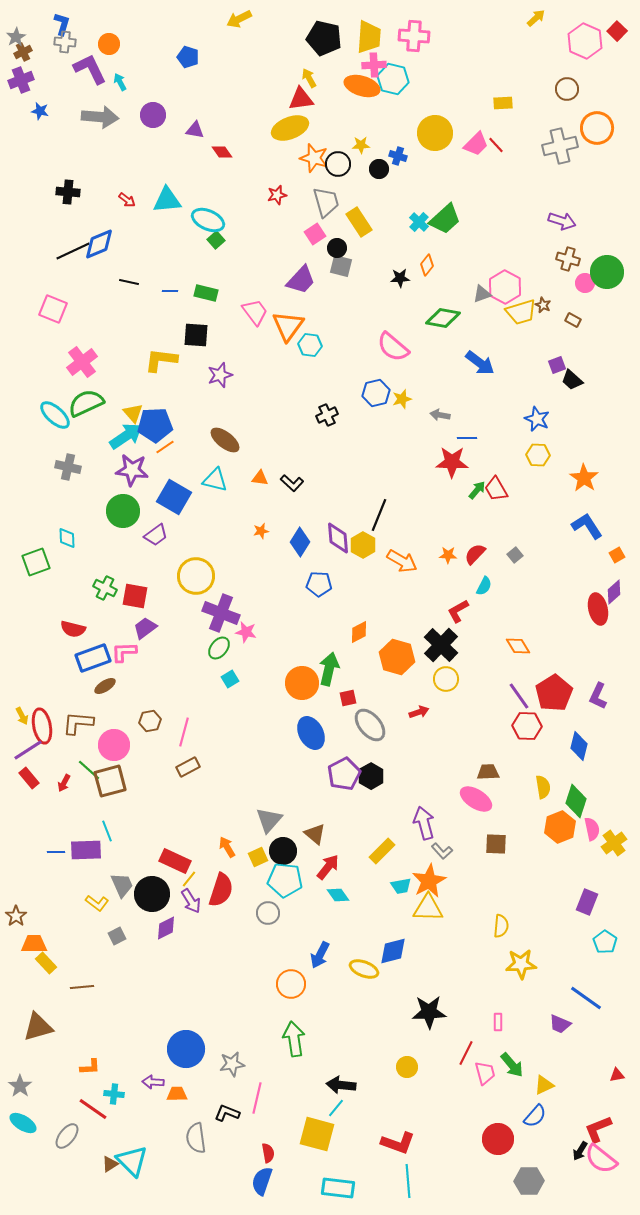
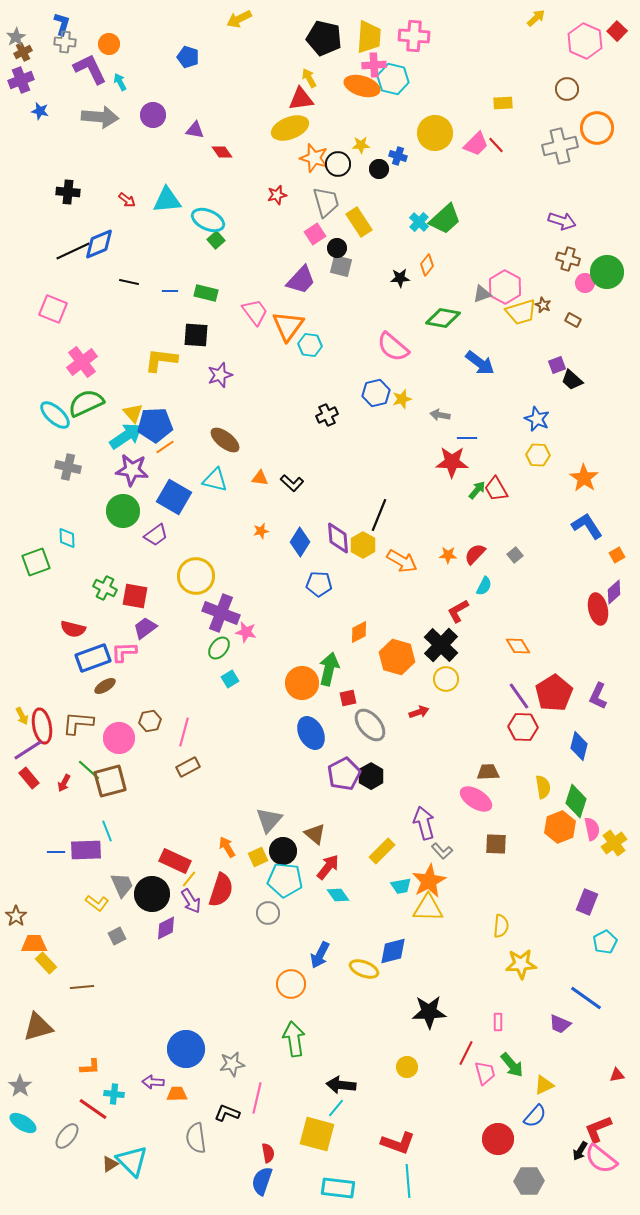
red hexagon at (527, 726): moved 4 px left, 1 px down
pink circle at (114, 745): moved 5 px right, 7 px up
cyan pentagon at (605, 942): rotated 10 degrees clockwise
